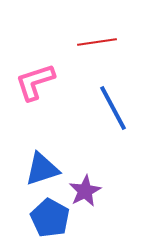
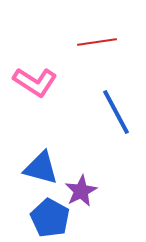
pink L-shape: rotated 129 degrees counterclockwise
blue line: moved 3 px right, 4 px down
blue triangle: moved 1 px left, 1 px up; rotated 33 degrees clockwise
purple star: moved 4 px left
